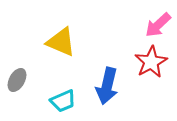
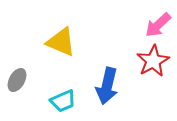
red star: moved 2 px right, 1 px up
